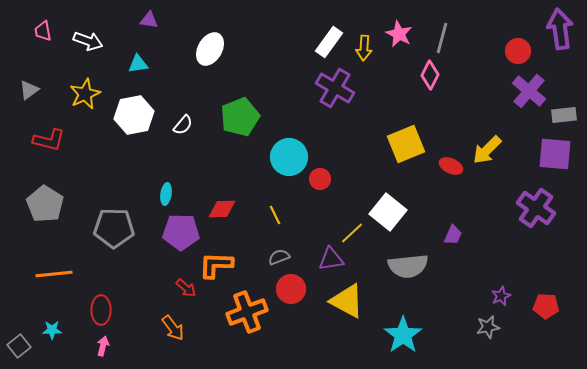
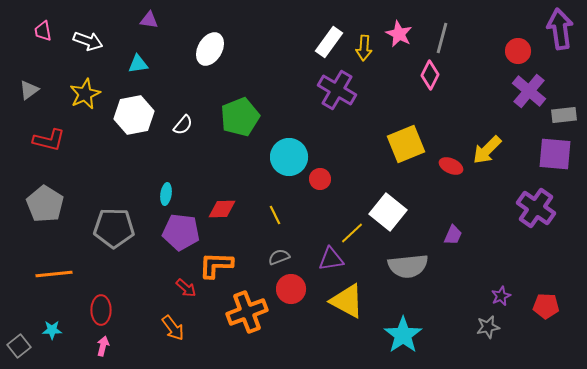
purple cross at (335, 88): moved 2 px right, 2 px down
purple pentagon at (181, 232): rotated 6 degrees clockwise
